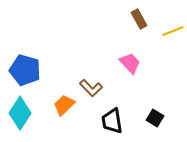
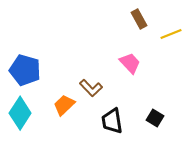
yellow line: moved 2 px left, 3 px down
